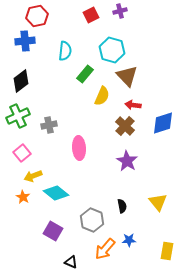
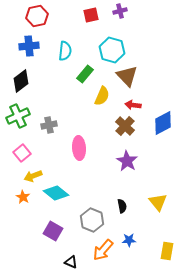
red square: rotated 14 degrees clockwise
blue cross: moved 4 px right, 5 px down
blue diamond: rotated 10 degrees counterclockwise
orange arrow: moved 2 px left, 1 px down
